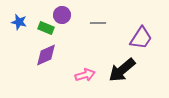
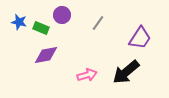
gray line: rotated 56 degrees counterclockwise
green rectangle: moved 5 px left
purple trapezoid: moved 1 px left
purple diamond: rotated 15 degrees clockwise
black arrow: moved 4 px right, 2 px down
pink arrow: moved 2 px right
